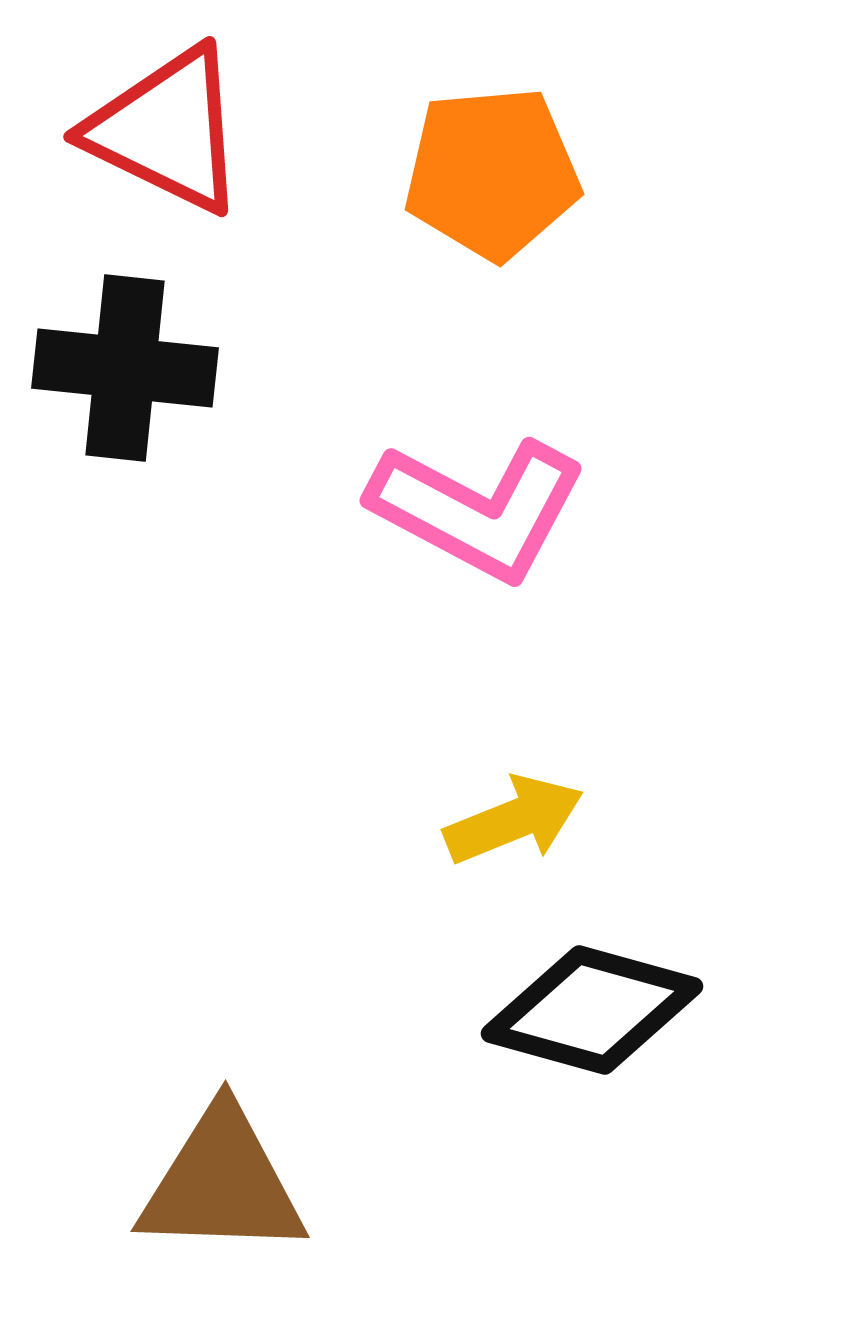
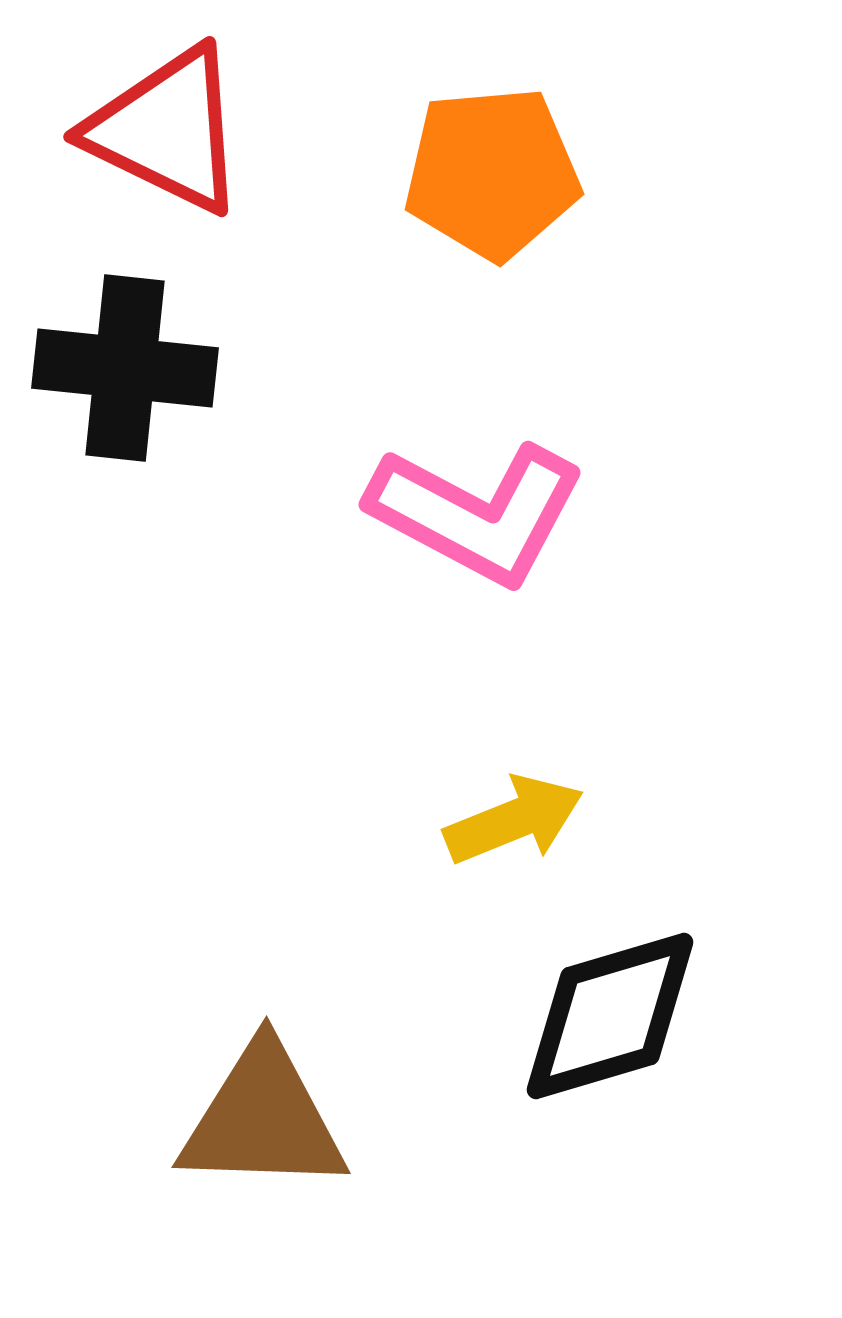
pink L-shape: moved 1 px left, 4 px down
black diamond: moved 18 px right, 6 px down; rotated 32 degrees counterclockwise
brown triangle: moved 41 px right, 64 px up
